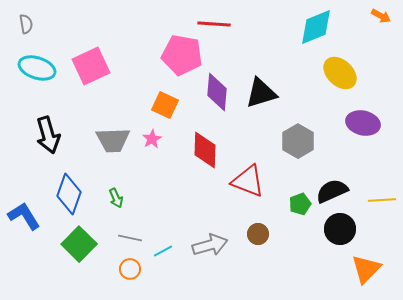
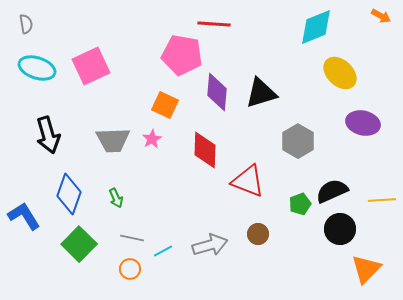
gray line: moved 2 px right
